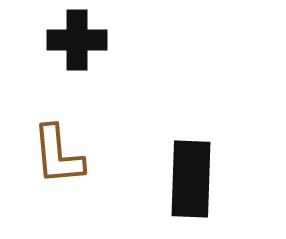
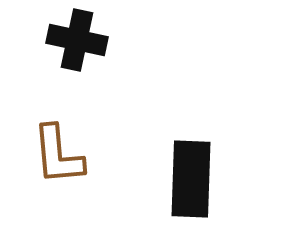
black cross: rotated 12 degrees clockwise
